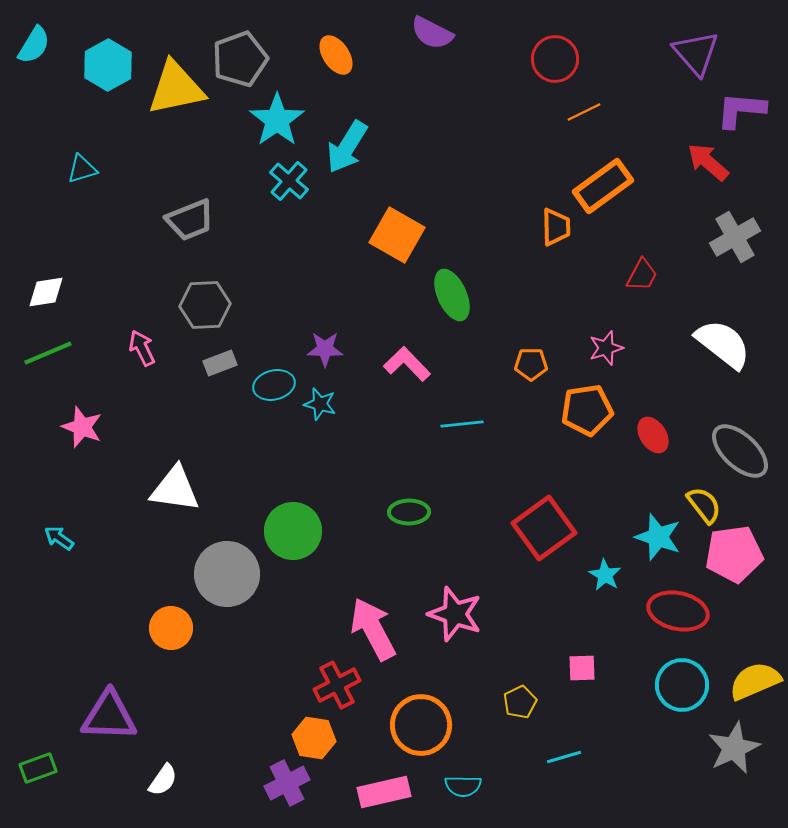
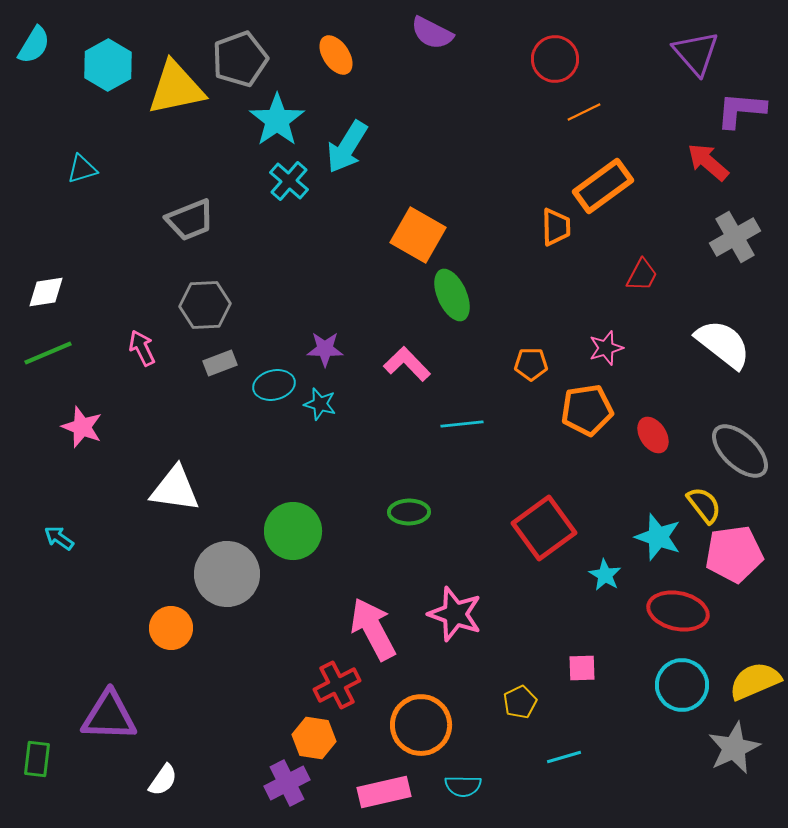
orange square at (397, 235): moved 21 px right
green rectangle at (38, 768): moved 1 px left, 9 px up; rotated 63 degrees counterclockwise
